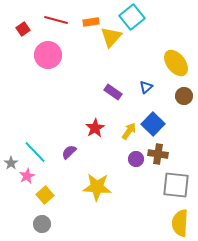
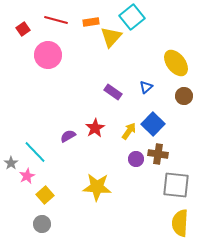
purple semicircle: moved 1 px left, 16 px up; rotated 14 degrees clockwise
